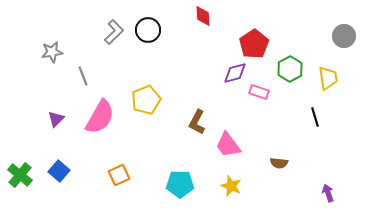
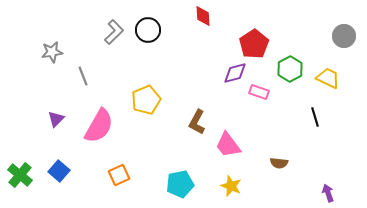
yellow trapezoid: rotated 55 degrees counterclockwise
pink semicircle: moved 1 px left, 9 px down
cyan pentagon: rotated 12 degrees counterclockwise
